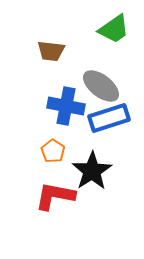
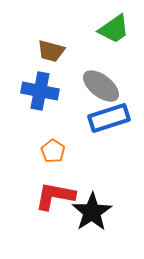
brown trapezoid: rotated 8 degrees clockwise
blue cross: moved 26 px left, 15 px up
black star: moved 41 px down
